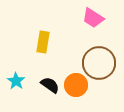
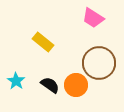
yellow rectangle: rotated 60 degrees counterclockwise
